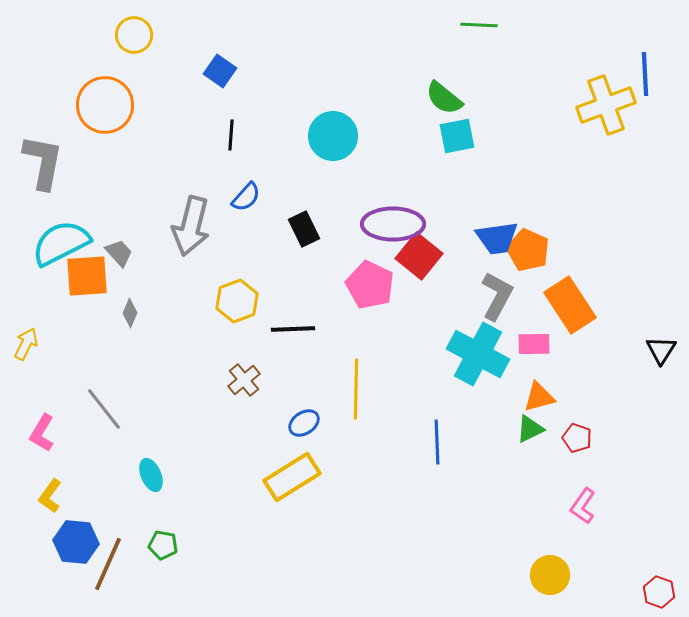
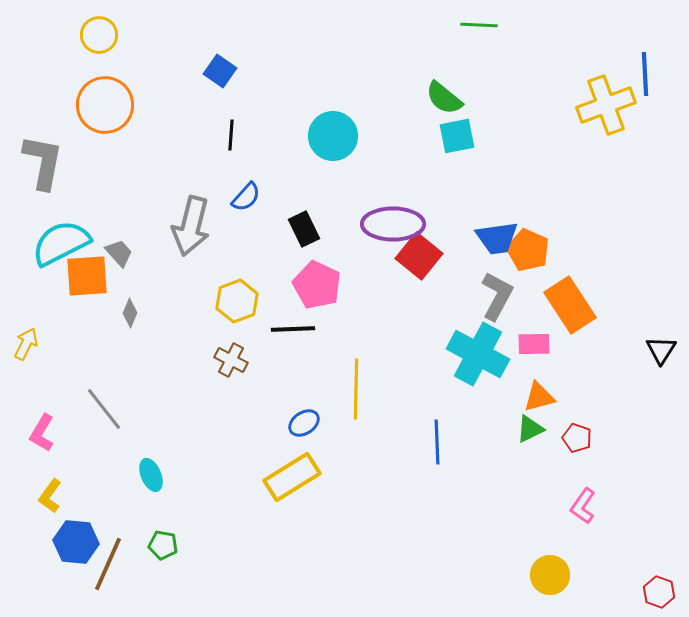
yellow circle at (134, 35): moved 35 px left
pink pentagon at (370, 285): moved 53 px left
brown cross at (244, 380): moved 13 px left, 20 px up; rotated 24 degrees counterclockwise
